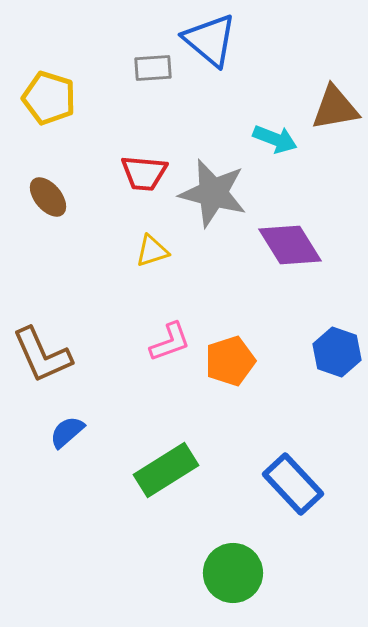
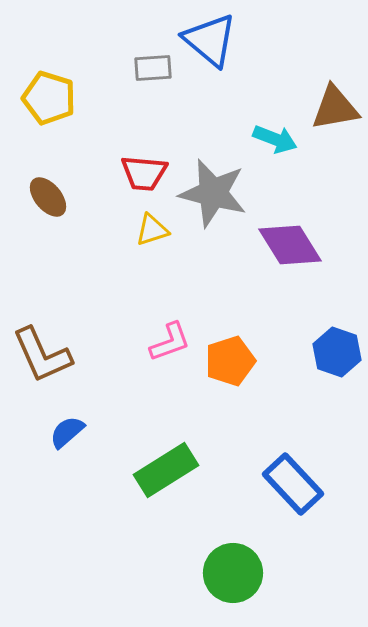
yellow triangle: moved 21 px up
